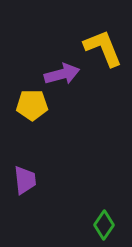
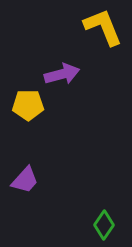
yellow L-shape: moved 21 px up
yellow pentagon: moved 4 px left
purple trapezoid: rotated 48 degrees clockwise
